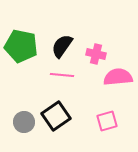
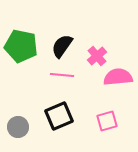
pink cross: moved 1 px right, 2 px down; rotated 36 degrees clockwise
black square: moved 3 px right; rotated 12 degrees clockwise
gray circle: moved 6 px left, 5 px down
